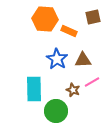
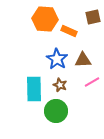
brown star: moved 13 px left, 5 px up
